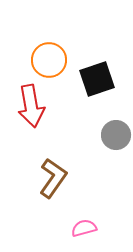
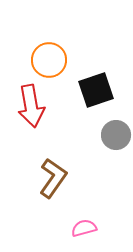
black square: moved 1 px left, 11 px down
